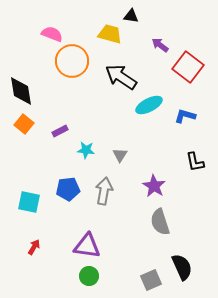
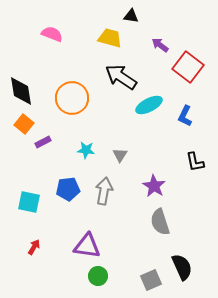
yellow trapezoid: moved 4 px down
orange circle: moved 37 px down
blue L-shape: rotated 80 degrees counterclockwise
purple rectangle: moved 17 px left, 11 px down
green circle: moved 9 px right
